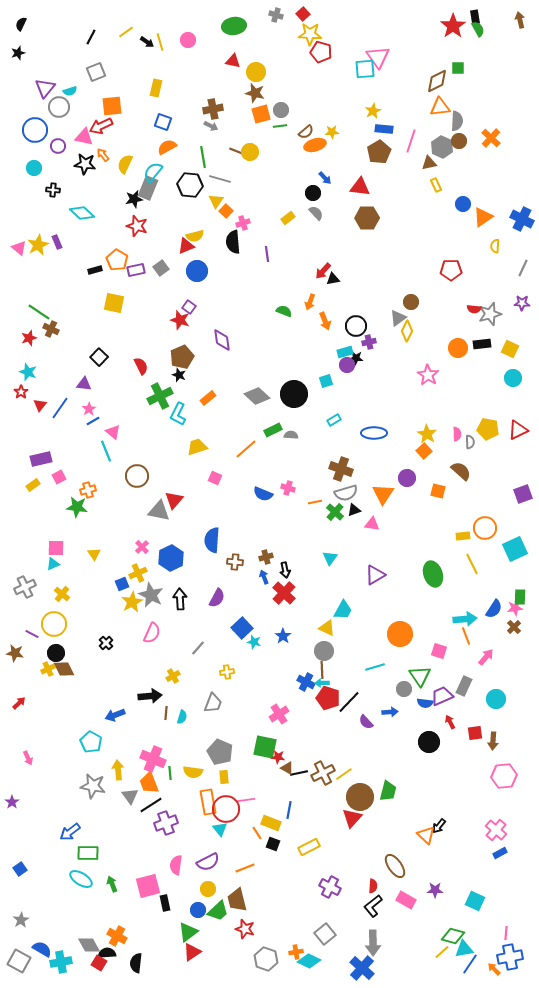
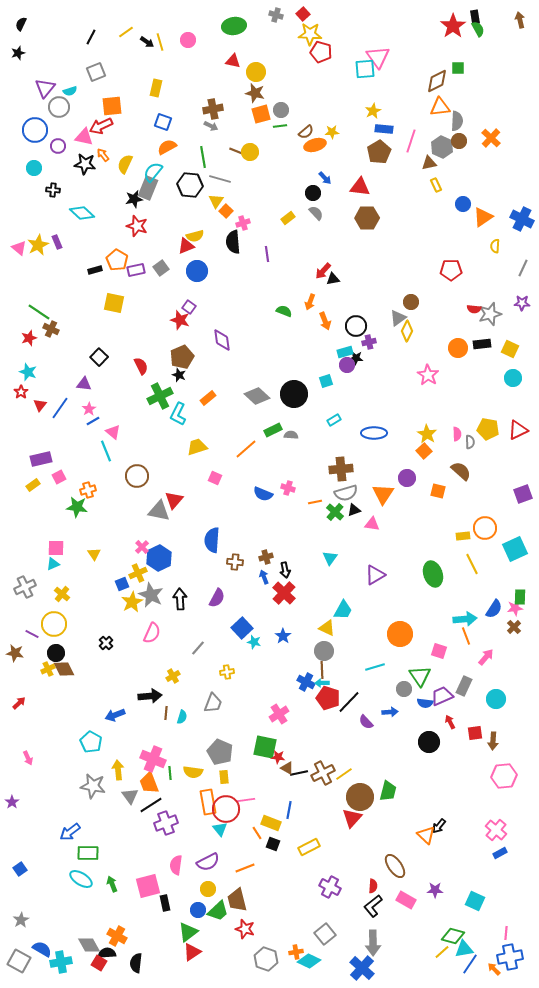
brown cross at (341, 469): rotated 25 degrees counterclockwise
blue hexagon at (171, 558): moved 12 px left
